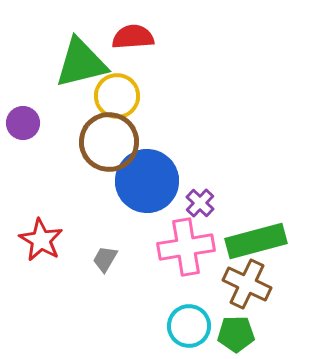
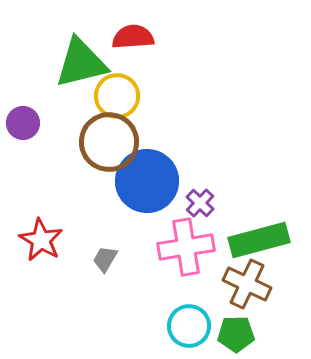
green rectangle: moved 3 px right, 1 px up
